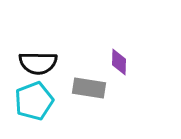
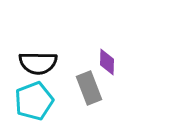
purple diamond: moved 12 px left
gray rectangle: rotated 60 degrees clockwise
